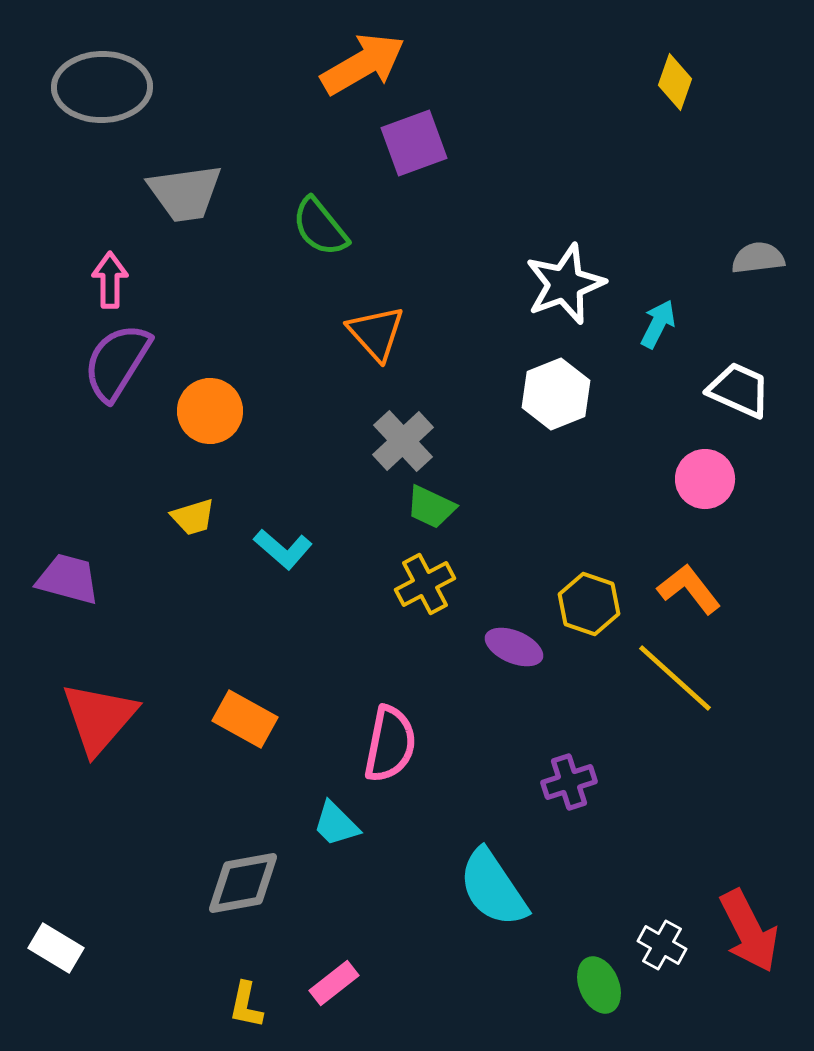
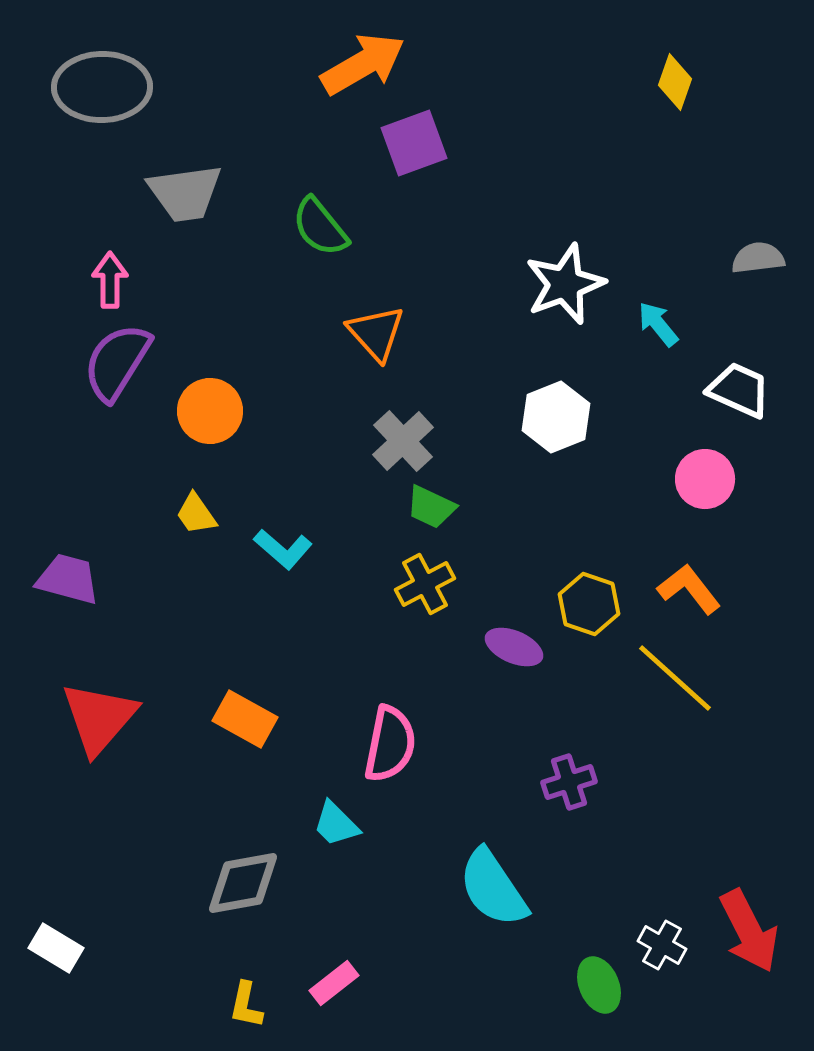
cyan arrow: rotated 66 degrees counterclockwise
white hexagon: moved 23 px down
yellow trapezoid: moved 3 px right, 3 px up; rotated 72 degrees clockwise
